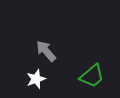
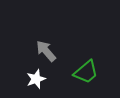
green trapezoid: moved 6 px left, 4 px up
